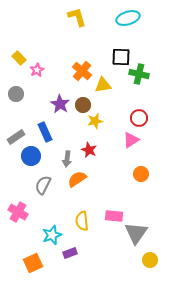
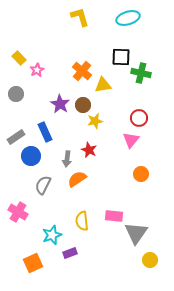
yellow L-shape: moved 3 px right
green cross: moved 2 px right, 1 px up
pink triangle: rotated 18 degrees counterclockwise
